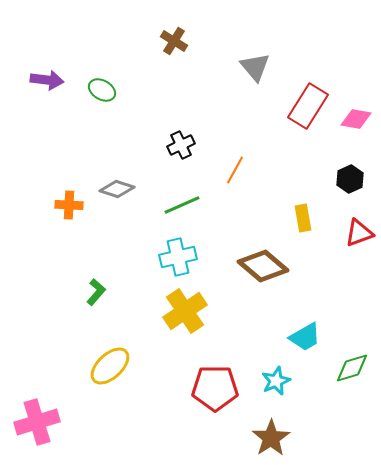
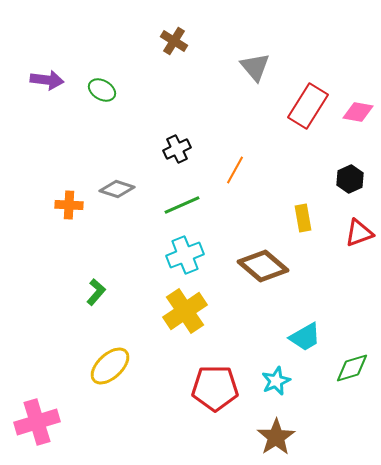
pink diamond: moved 2 px right, 7 px up
black cross: moved 4 px left, 4 px down
cyan cross: moved 7 px right, 2 px up; rotated 9 degrees counterclockwise
brown star: moved 5 px right, 1 px up
